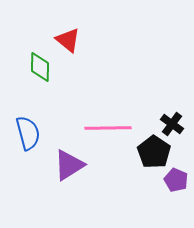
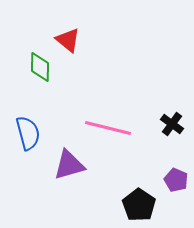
pink line: rotated 15 degrees clockwise
black pentagon: moved 15 px left, 53 px down
purple triangle: rotated 16 degrees clockwise
